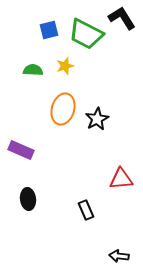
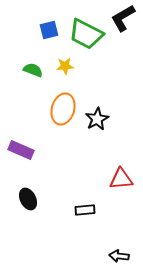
black L-shape: moved 1 px right; rotated 88 degrees counterclockwise
yellow star: rotated 12 degrees clockwise
green semicircle: rotated 18 degrees clockwise
black ellipse: rotated 20 degrees counterclockwise
black rectangle: moved 1 px left; rotated 72 degrees counterclockwise
